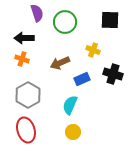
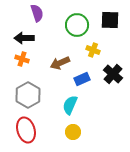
green circle: moved 12 px right, 3 px down
black cross: rotated 24 degrees clockwise
